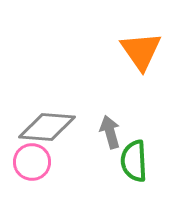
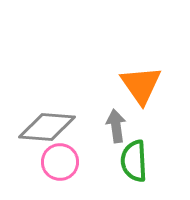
orange triangle: moved 34 px down
gray arrow: moved 6 px right, 6 px up; rotated 8 degrees clockwise
pink circle: moved 28 px right
